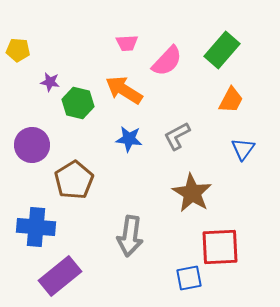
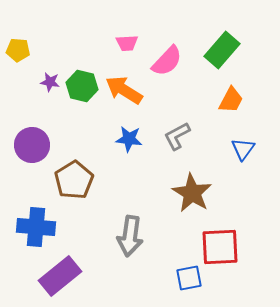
green hexagon: moved 4 px right, 17 px up
